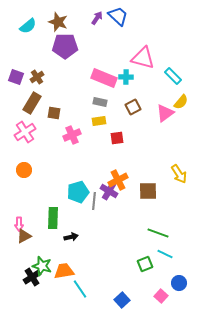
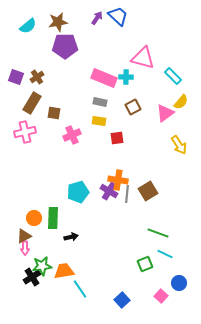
brown star at (58, 22): rotated 30 degrees counterclockwise
yellow rectangle at (99, 121): rotated 16 degrees clockwise
pink cross at (25, 132): rotated 20 degrees clockwise
orange circle at (24, 170): moved 10 px right, 48 px down
yellow arrow at (179, 174): moved 29 px up
orange cross at (118, 180): rotated 36 degrees clockwise
brown square at (148, 191): rotated 30 degrees counterclockwise
gray line at (94, 201): moved 33 px right, 7 px up
pink arrow at (19, 224): moved 6 px right, 24 px down
green star at (42, 266): rotated 24 degrees counterclockwise
